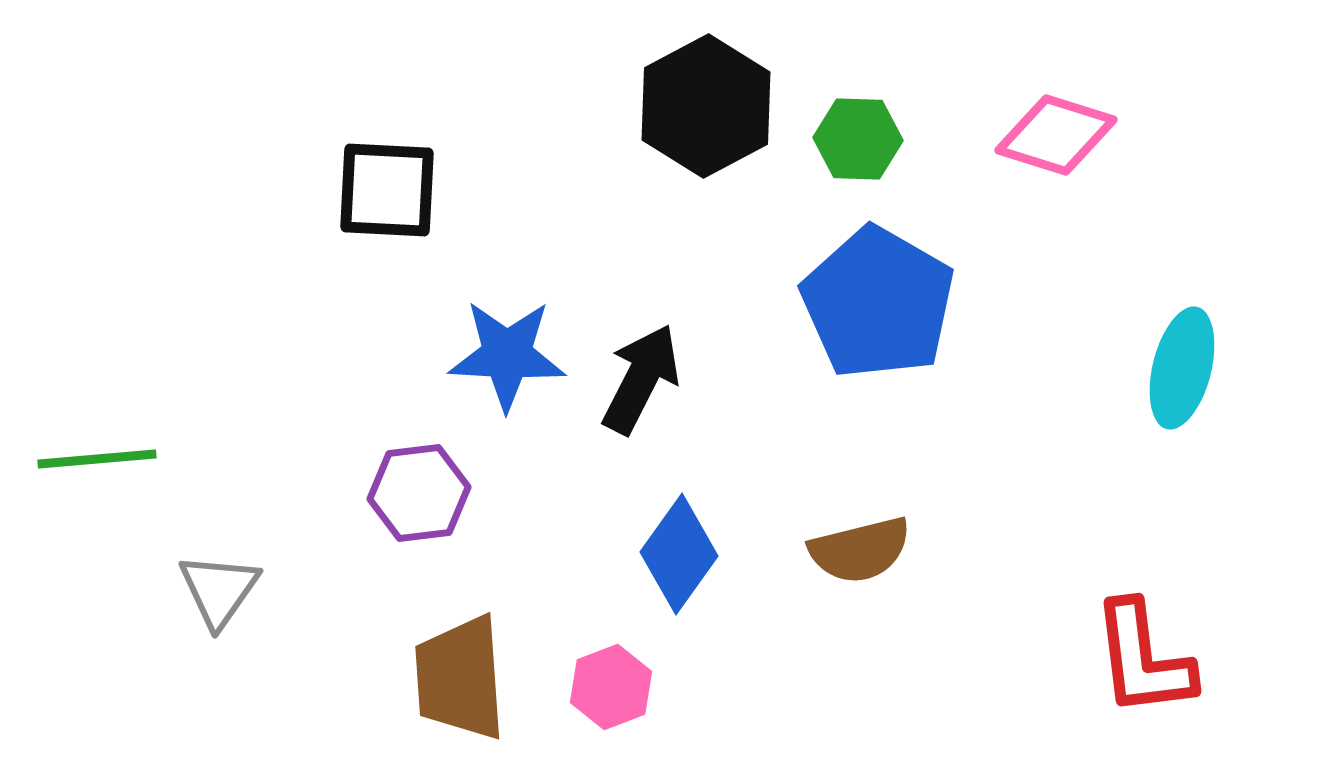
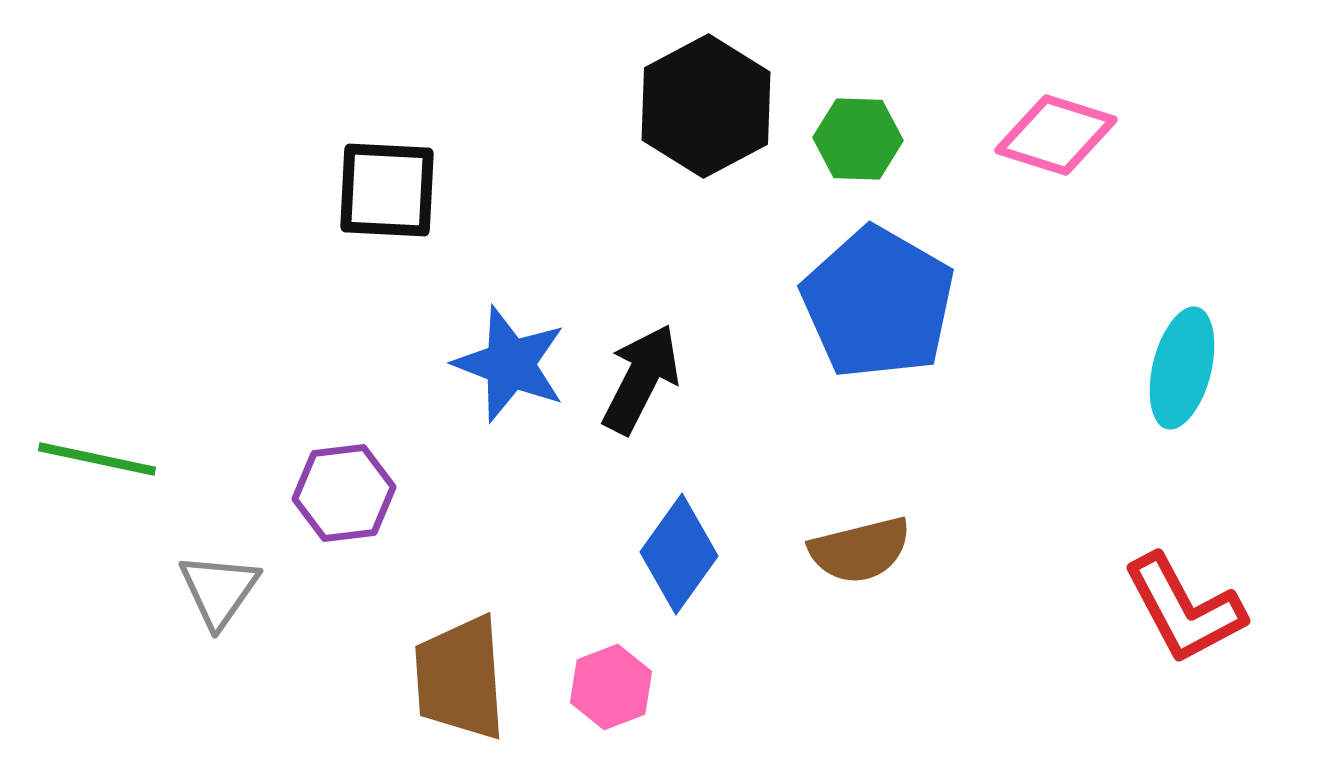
blue star: moved 3 px right, 9 px down; rotated 18 degrees clockwise
green line: rotated 17 degrees clockwise
purple hexagon: moved 75 px left
red L-shape: moved 41 px right, 50 px up; rotated 21 degrees counterclockwise
